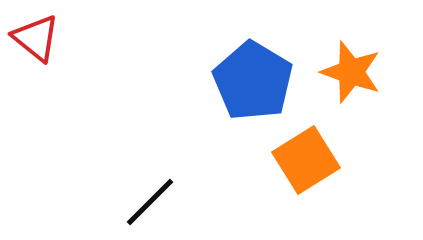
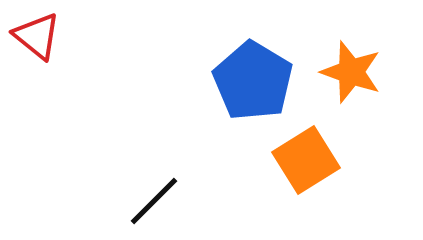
red triangle: moved 1 px right, 2 px up
black line: moved 4 px right, 1 px up
